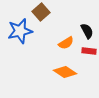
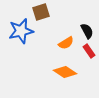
brown square: rotated 24 degrees clockwise
blue star: moved 1 px right
red rectangle: rotated 48 degrees clockwise
